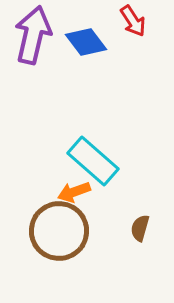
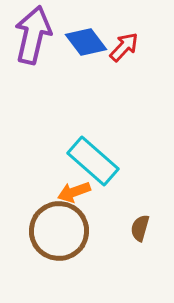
red arrow: moved 9 px left, 26 px down; rotated 104 degrees counterclockwise
